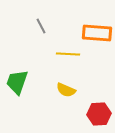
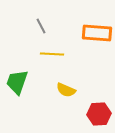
yellow line: moved 16 px left
